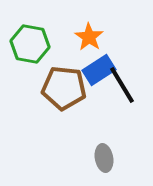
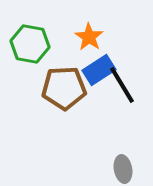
brown pentagon: rotated 9 degrees counterclockwise
gray ellipse: moved 19 px right, 11 px down
